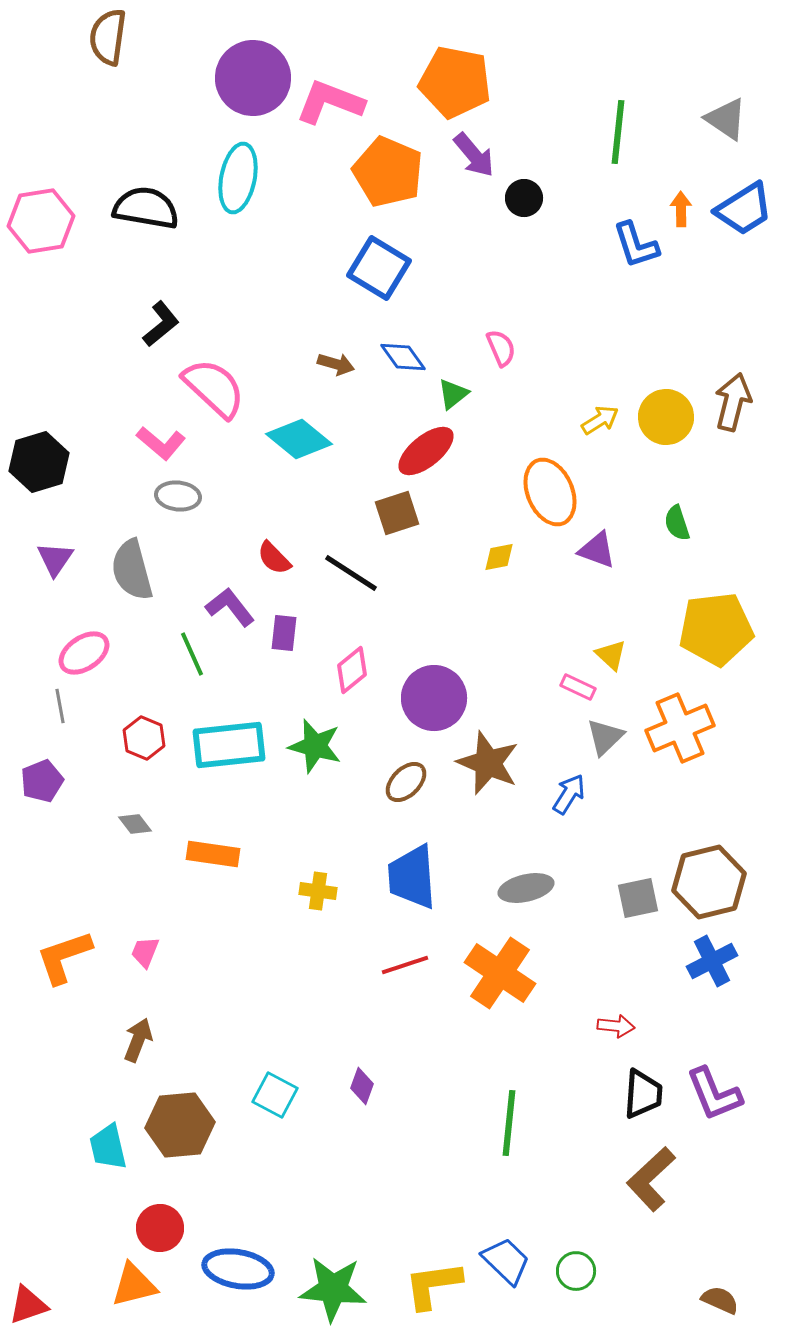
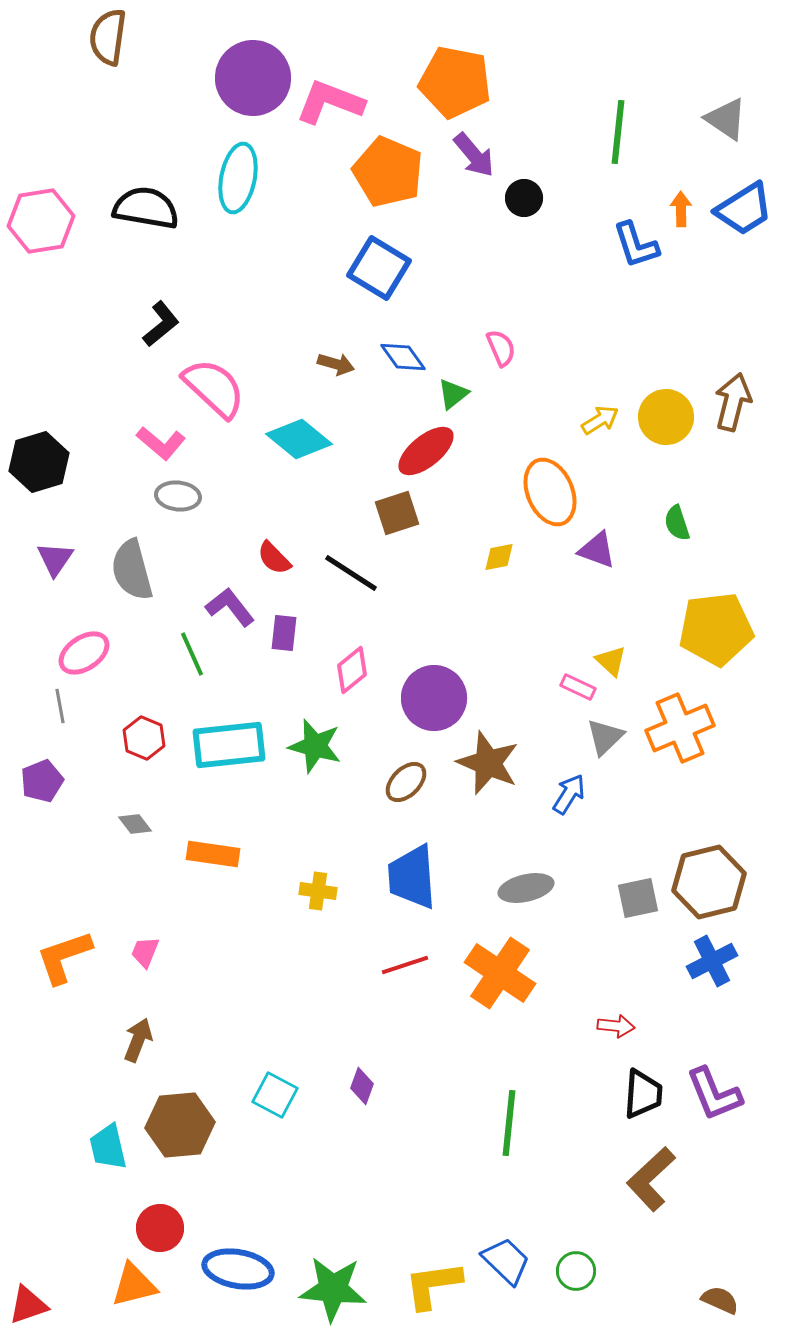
yellow triangle at (611, 655): moved 6 px down
